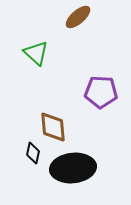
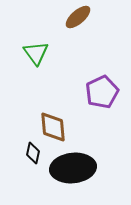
green triangle: rotated 12 degrees clockwise
purple pentagon: moved 1 px right; rotated 28 degrees counterclockwise
